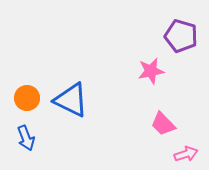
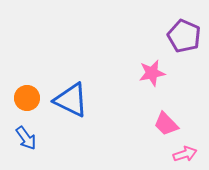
purple pentagon: moved 3 px right; rotated 8 degrees clockwise
pink star: moved 1 px right, 2 px down
pink trapezoid: moved 3 px right
blue arrow: rotated 15 degrees counterclockwise
pink arrow: moved 1 px left
